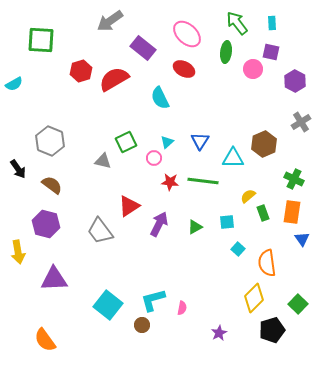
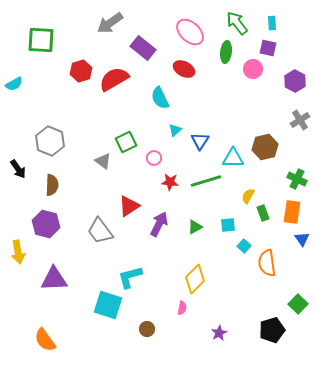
gray arrow at (110, 21): moved 2 px down
pink ellipse at (187, 34): moved 3 px right, 2 px up
purple square at (271, 52): moved 3 px left, 4 px up
gray cross at (301, 122): moved 1 px left, 2 px up
cyan triangle at (167, 142): moved 8 px right, 12 px up
brown hexagon at (264, 144): moved 1 px right, 3 px down; rotated 10 degrees clockwise
gray triangle at (103, 161): rotated 24 degrees clockwise
green cross at (294, 179): moved 3 px right
green line at (203, 181): moved 3 px right; rotated 24 degrees counterclockwise
brown semicircle at (52, 185): rotated 55 degrees clockwise
yellow semicircle at (248, 196): rotated 21 degrees counterclockwise
cyan square at (227, 222): moved 1 px right, 3 px down
cyan square at (238, 249): moved 6 px right, 3 px up
yellow diamond at (254, 298): moved 59 px left, 19 px up
cyan L-shape at (153, 300): moved 23 px left, 23 px up
cyan square at (108, 305): rotated 20 degrees counterclockwise
brown circle at (142, 325): moved 5 px right, 4 px down
